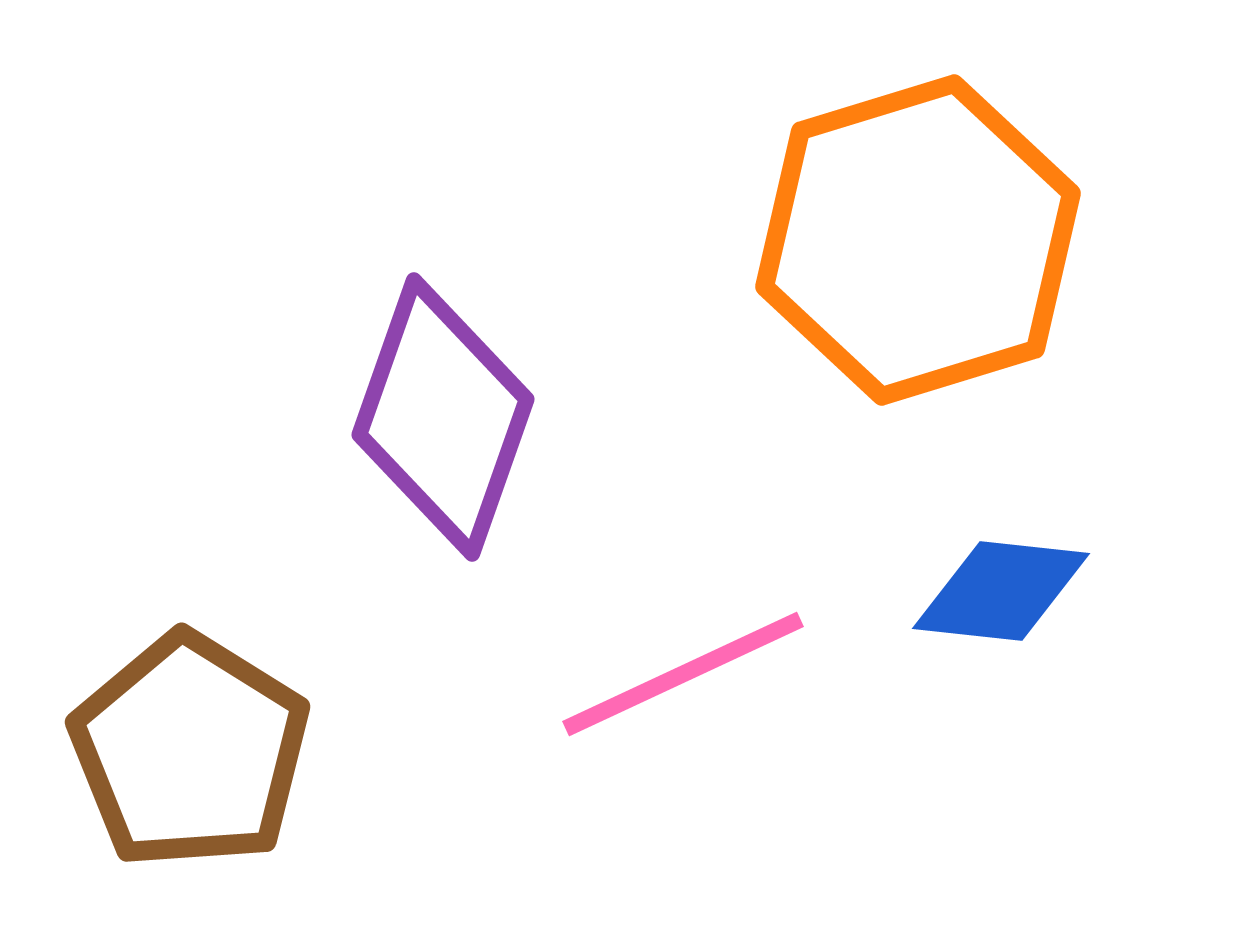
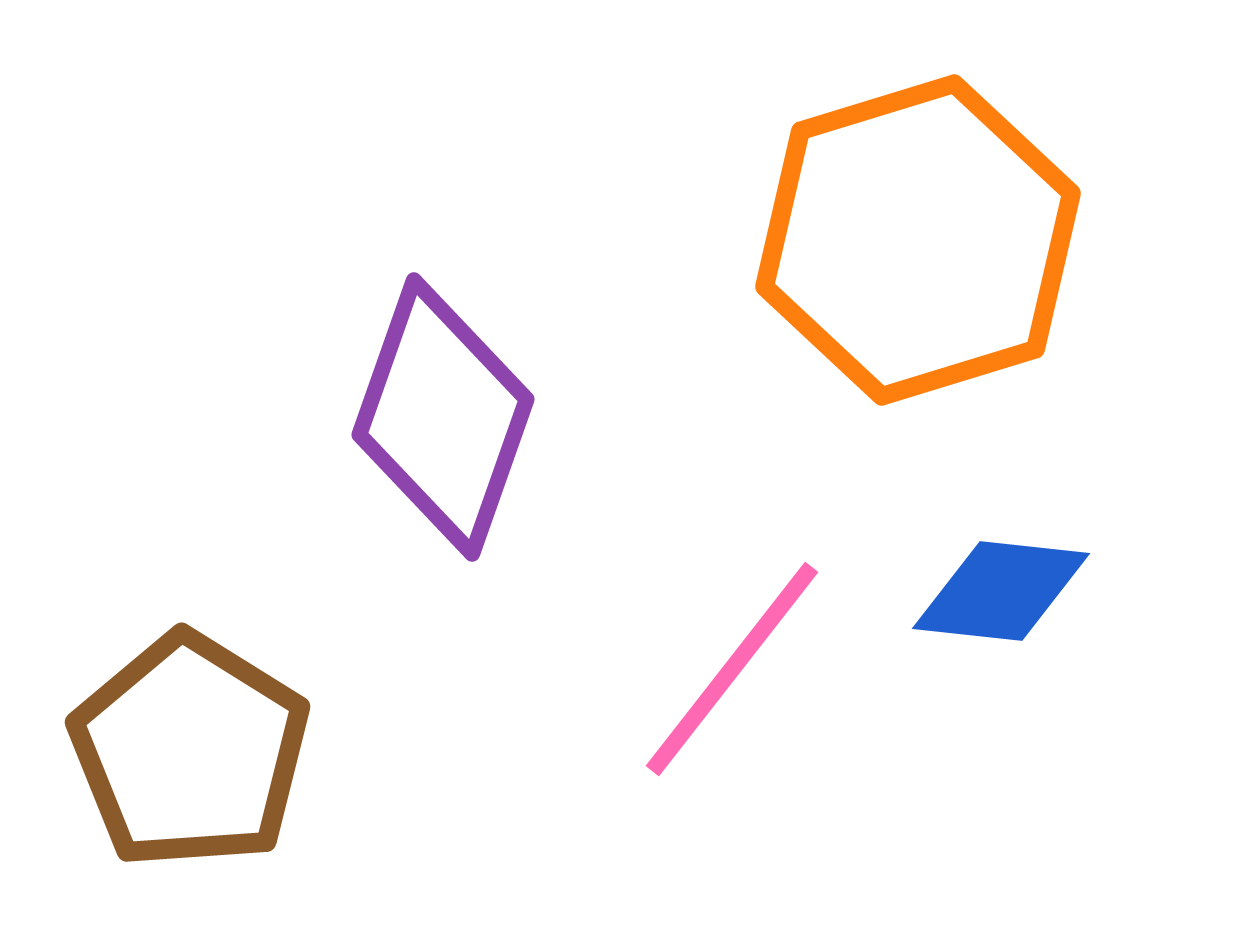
pink line: moved 49 px right, 5 px up; rotated 27 degrees counterclockwise
